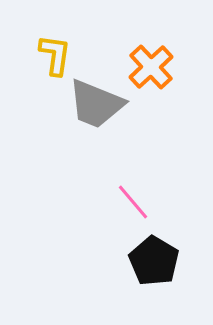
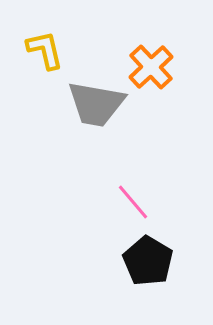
yellow L-shape: moved 10 px left, 5 px up; rotated 21 degrees counterclockwise
gray trapezoid: rotated 12 degrees counterclockwise
black pentagon: moved 6 px left
